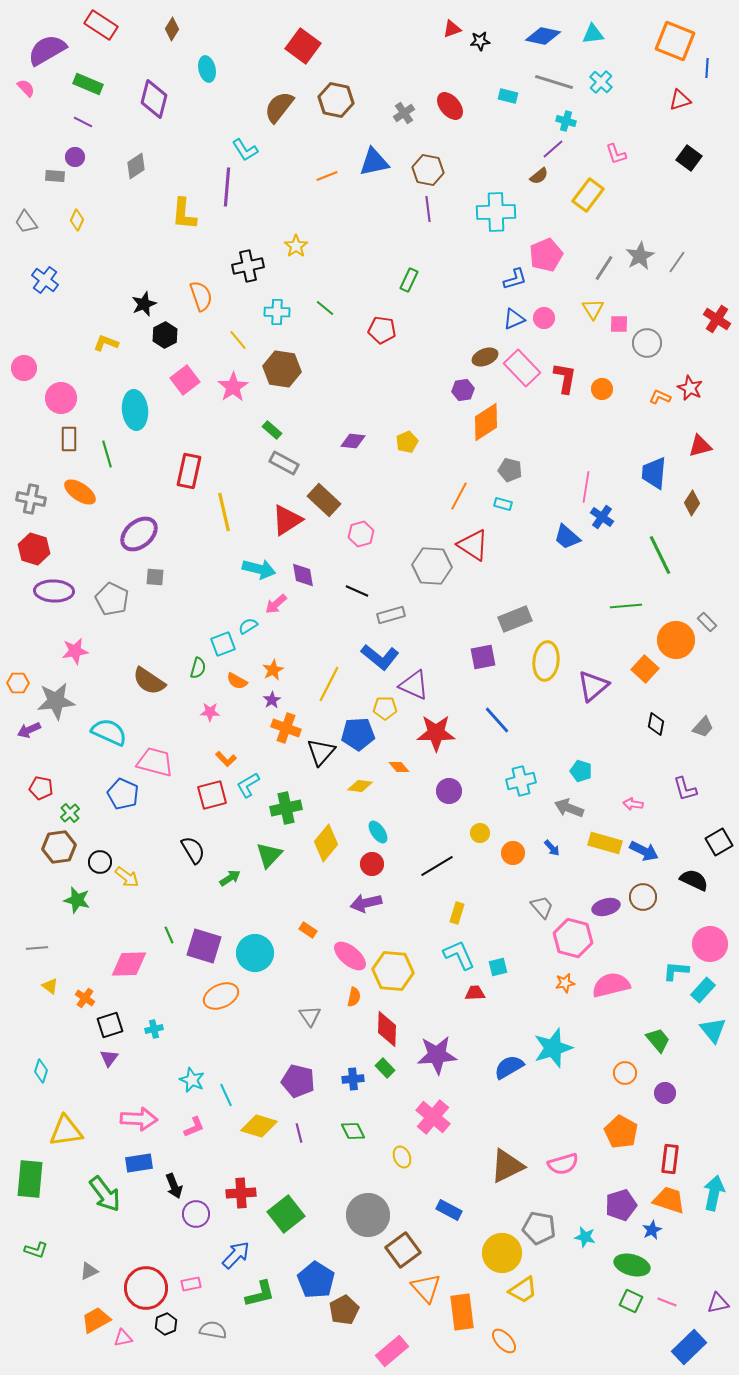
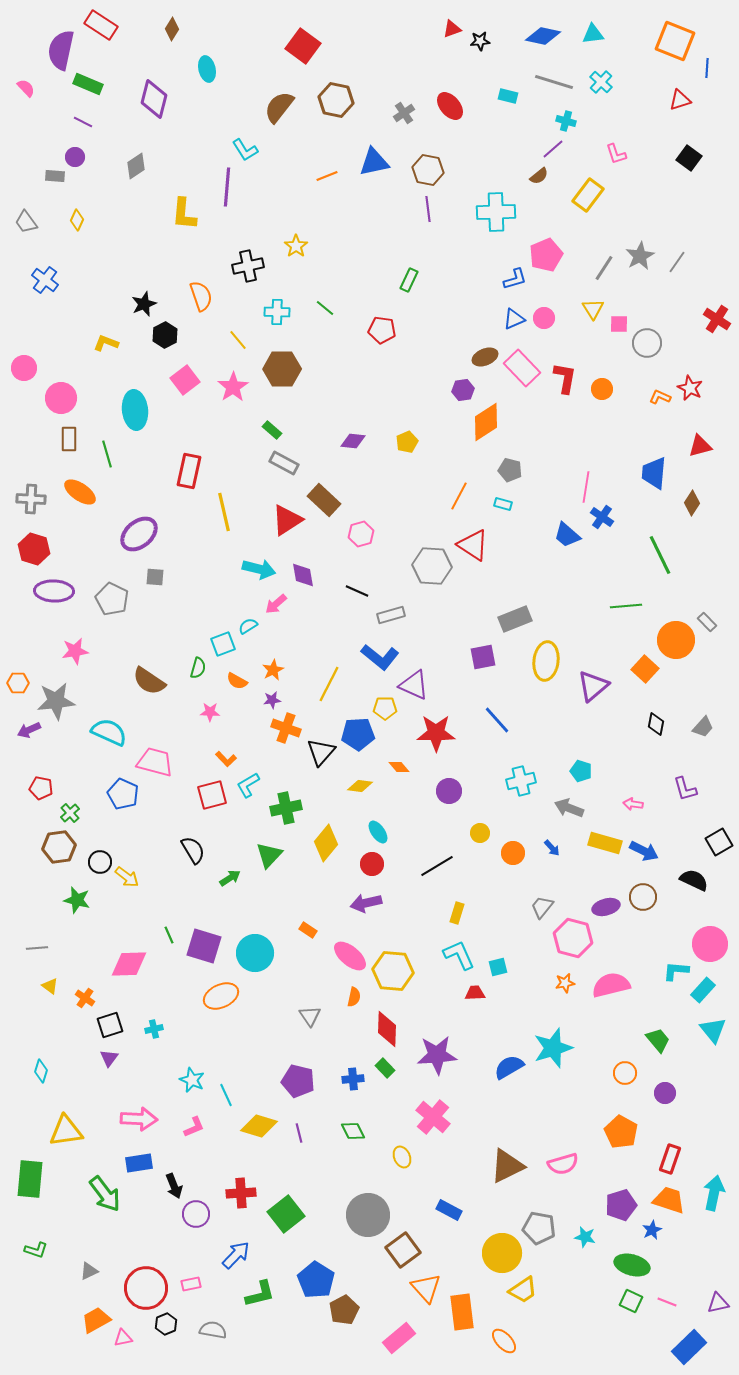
purple semicircle at (47, 50): moved 14 px right; rotated 48 degrees counterclockwise
brown hexagon at (282, 369): rotated 9 degrees counterclockwise
gray cross at (31, 499): rotated 8 degrees counterclockwise
blue trapezoid at (567, 537): moved 2 px up
purple star at (272, 700): rotated 24 degrees clockwise
gray trapezoid at (542, 907): rotated 100 degrees counterclockwise
red rectangle at (670, 1159): rotated 12 degrees clockwise
pink rectangle at (392, 1351): moved 7 px right, 13 px up
